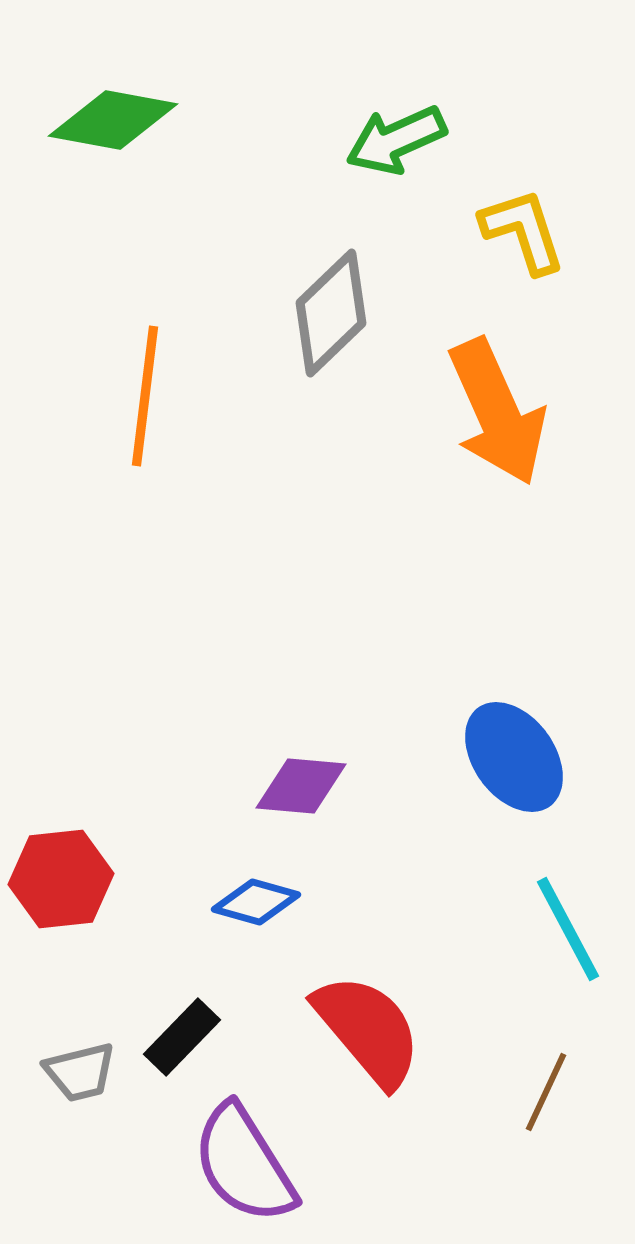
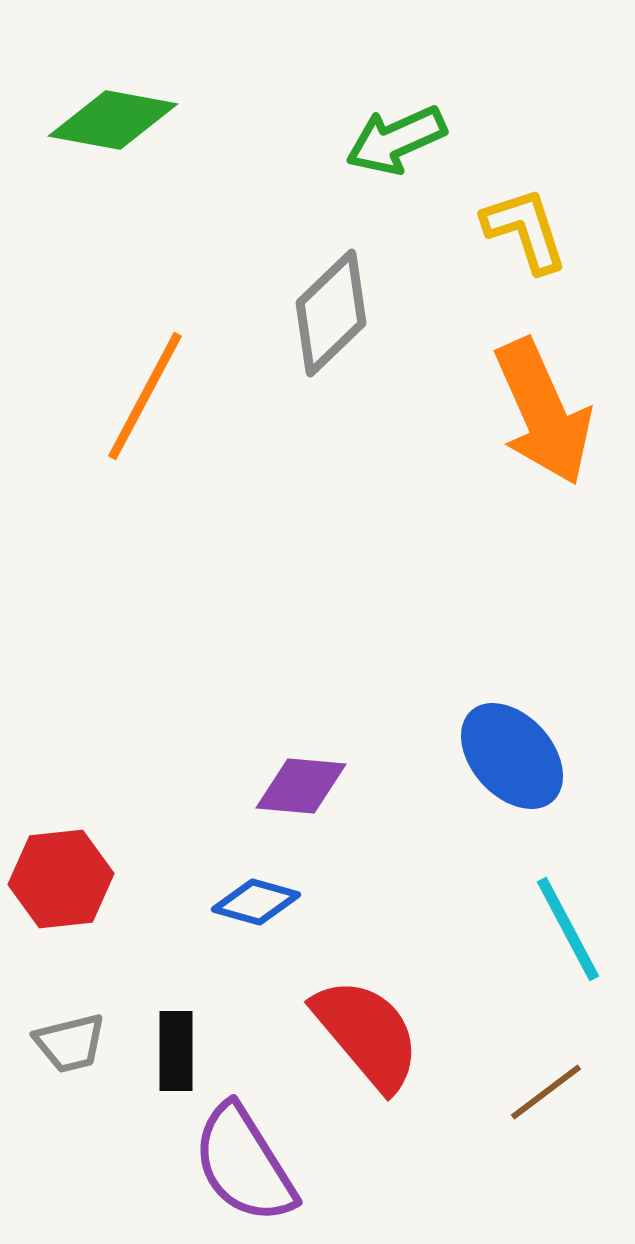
yellow L-shape: moved 2 px right, 1 px up
orange line: rotated 21 degrees clockwise
orange arrow: moved 46 px right
blue ellipse: moved 2 px left, 1 px up; rotated 6 degrees counterclockwise
red semicircle: moved 1 px left, 4 px down
black rectangle: moved 6 px left, 14 px down; rotated 44 degrees counterclockwise
gray trapezoid: moved 10 px left, 29 px up
brown line: rotated 28 degrees clockwise
